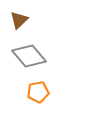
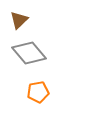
gray diamond: moved 3 px up
